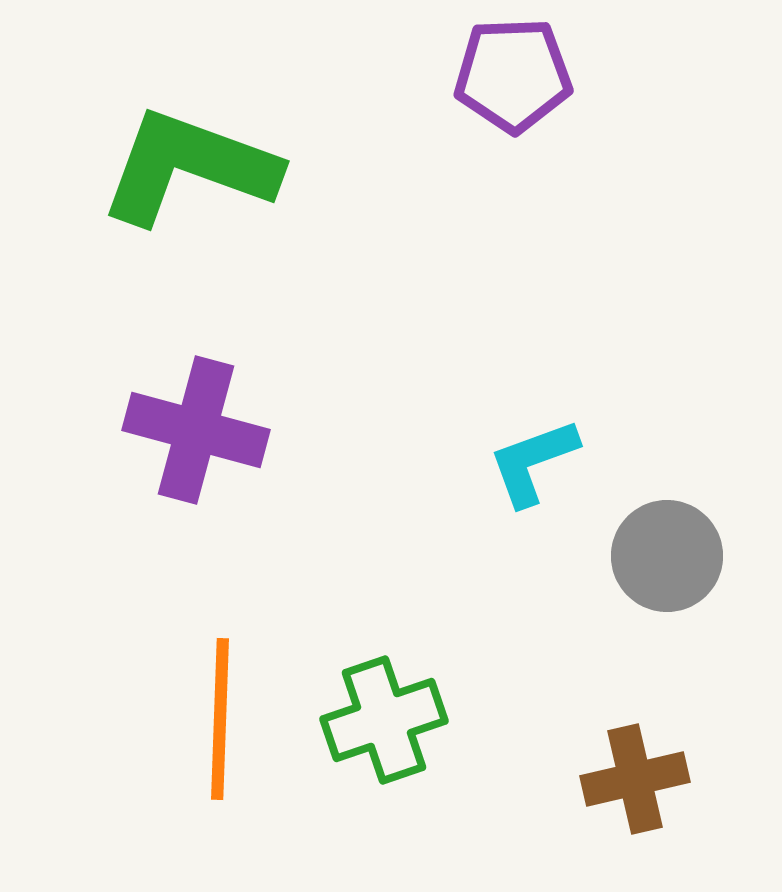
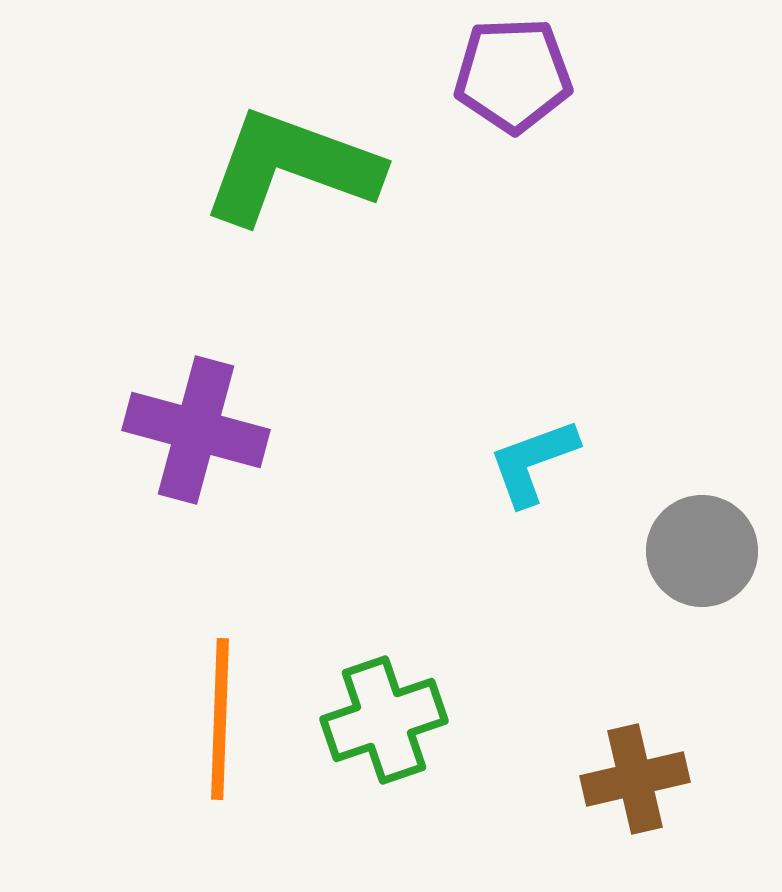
green L-shape: moved 102 px right
gray circle: moved 35 px right, 5 px up
